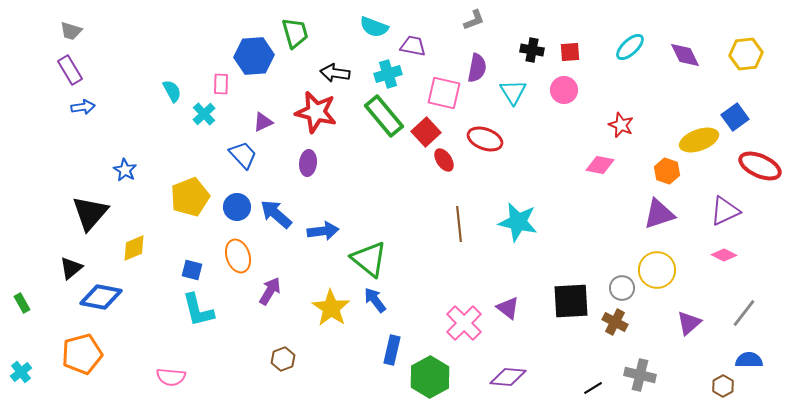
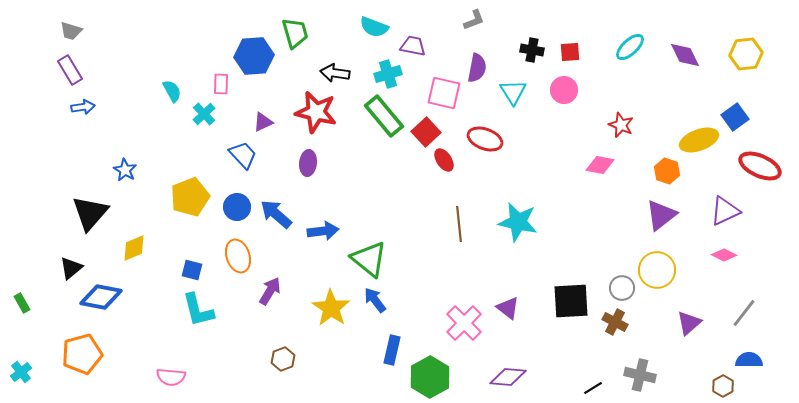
purple triangle at (659, 214): moved 2 px right, 1 px down; rotated 20 degrees counterclockwise
